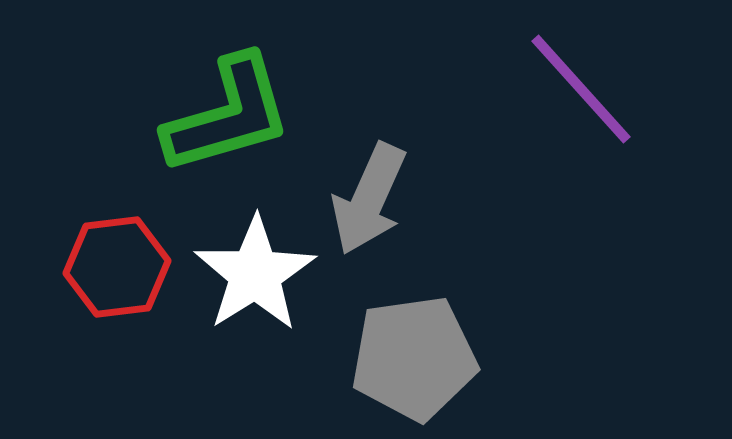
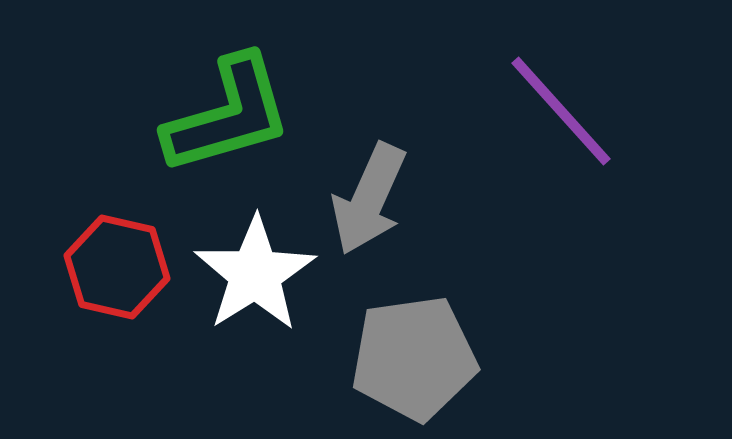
purple line: moved 20 px left, 22 px down
red hexagon: rotated 20 degrees clockwise
